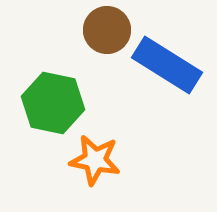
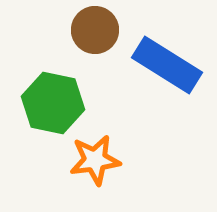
brown circle: moved 12 px left
orange star: rotated 18 degrees counterclockwise
